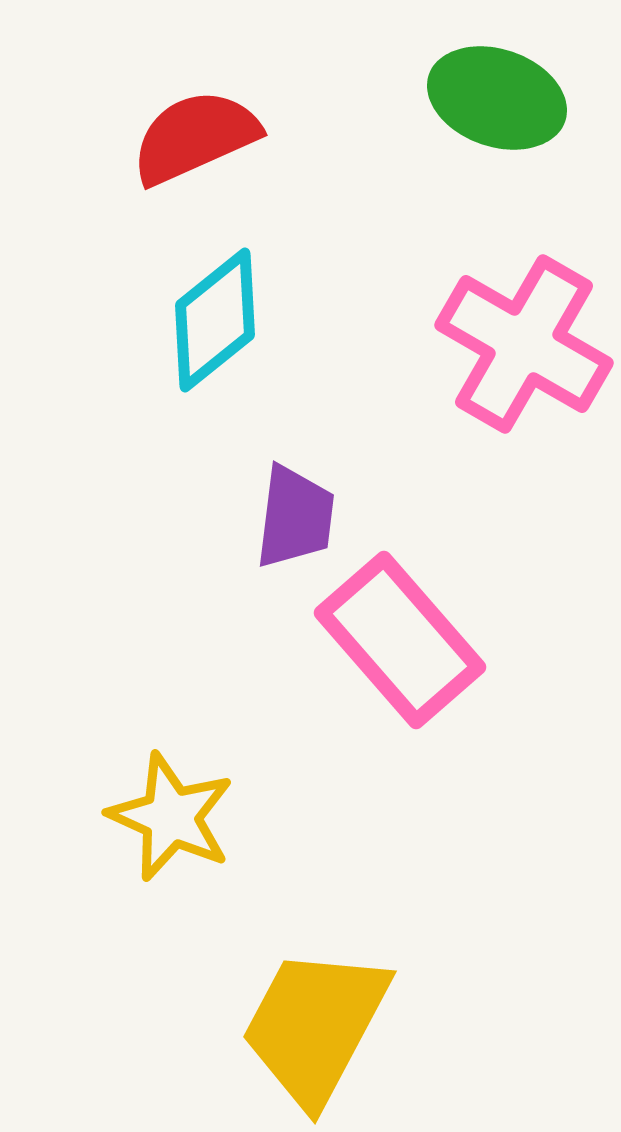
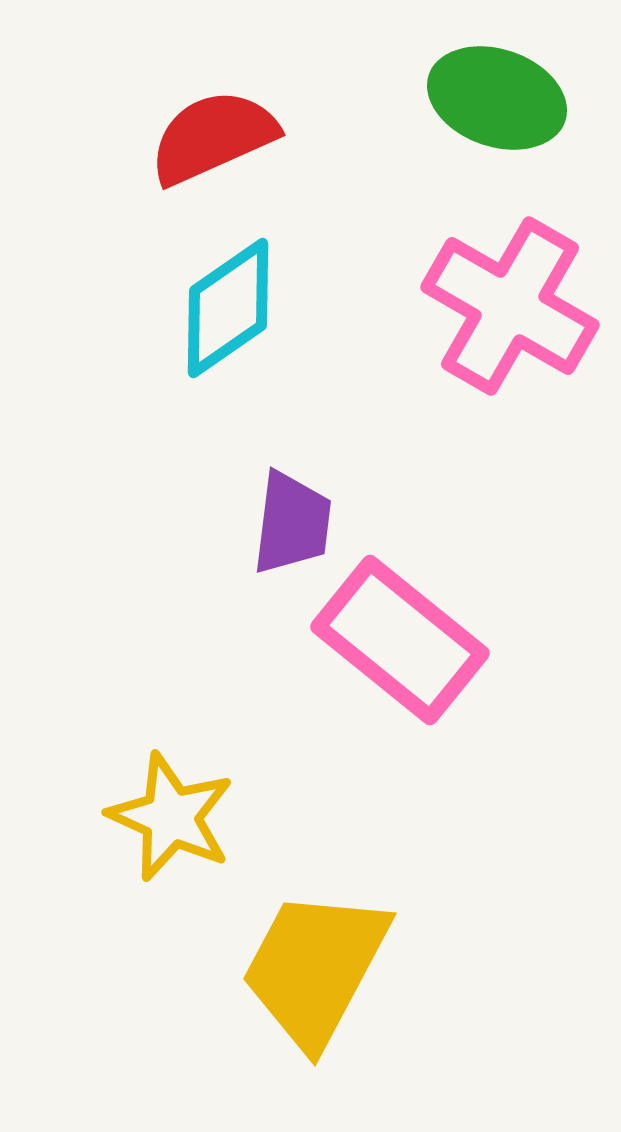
red semicircle: moved 18 px right
cyan diamond: moved 13 px right, 12 px up; rotated 4 degrees clockwise
pink cross: moved 14 px left, 38 px up
purple trapezoid: moved 3 px left, 6 px down
pink rectangle: rotated 10 degrees counterclockwise
yellow trapezoid: moved 58 px up
